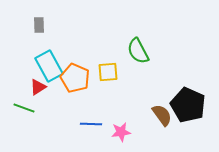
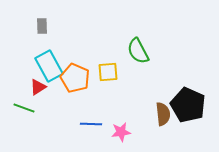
gray rectangle: moved 3 px right, 1 px down
brown semicircle: moved 1 px right, 1 px up; rotated 30 degrees clockwise
